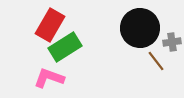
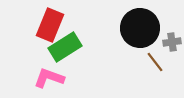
red rectangle: rotated 8 degrees counterclockwise
brown line: moved 1 px left, 1 px down
